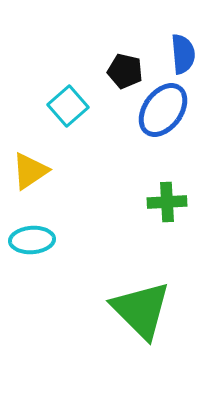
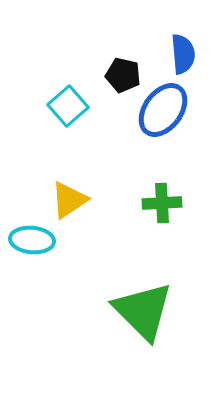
black pentagon: moved 2 px left, 4 px down
yellow triangle: moved 39 px right, 29 px down
green cross: moved 5 px left, 1 px down
cyan ellipse: rotated 9 degrees clockwise
green triangle: moved 2 px right, 1 px down
